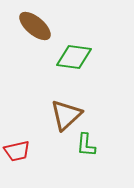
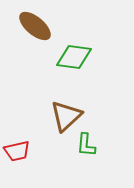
brown triangle: moved 1 px down
